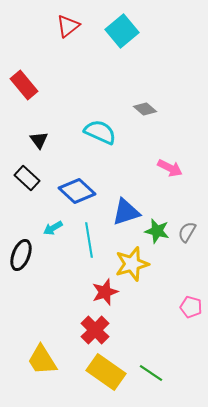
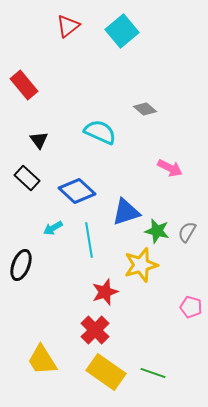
black ellipse: moved 10 px down
yellow star: moved 9 px right, 1 px down
green line: moved 2 px right; rotated 15 degrees counterclockwise
